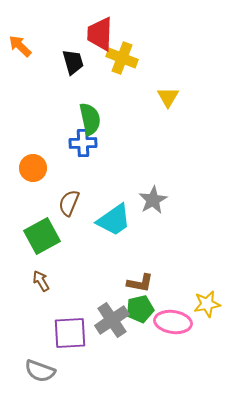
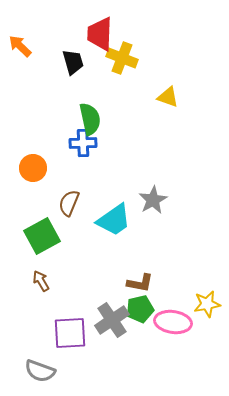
yellow triangle: rotated 40 degrees counterclockwise
